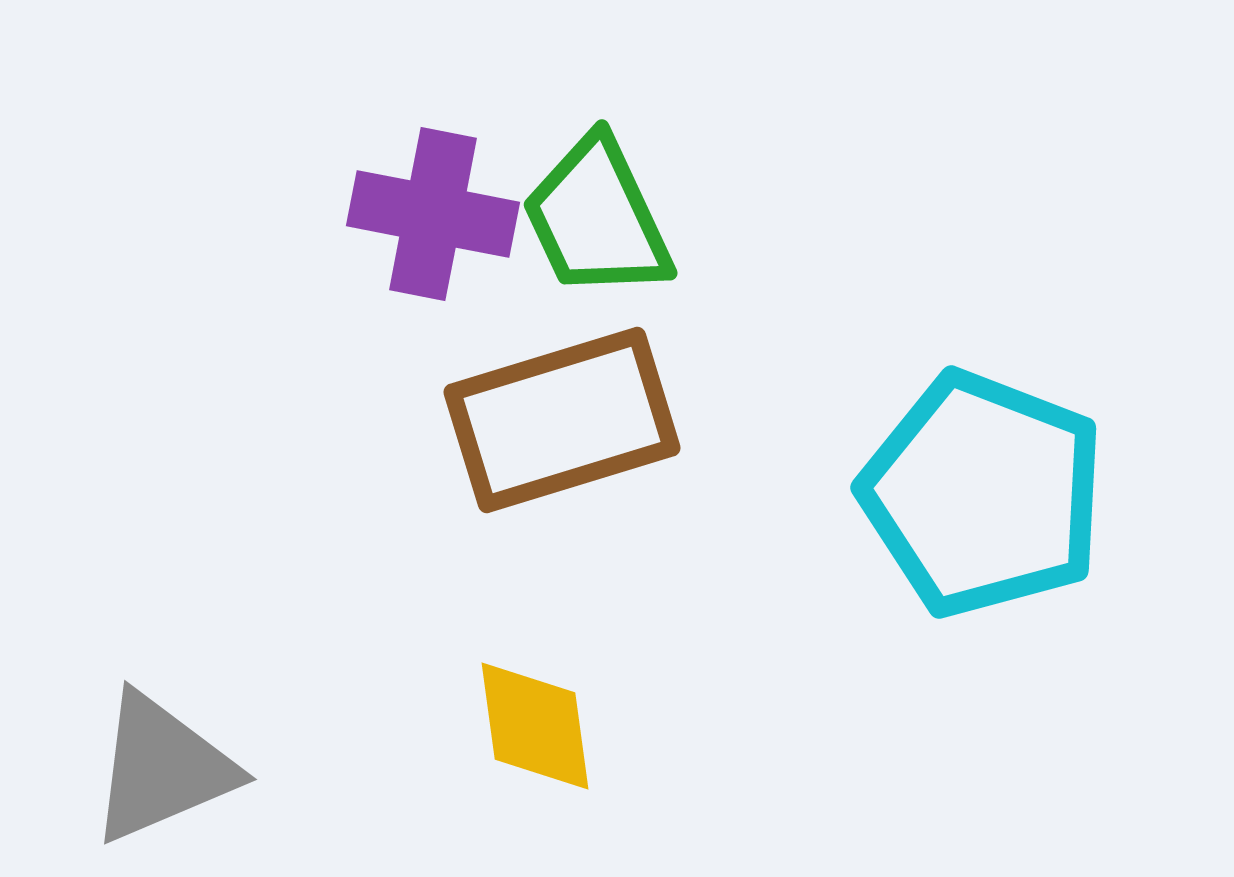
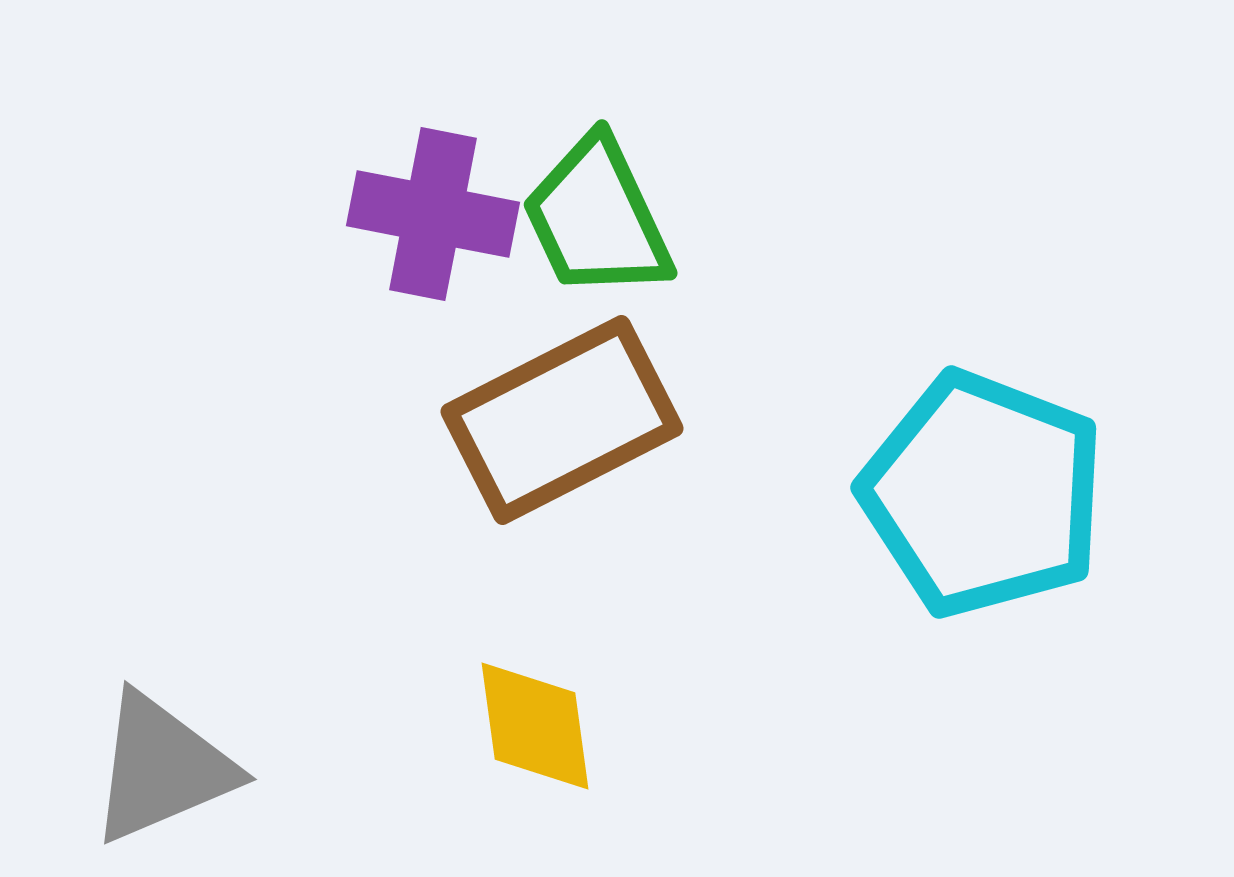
brown rectangle: rotated 10 degrees counterclockwise
